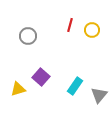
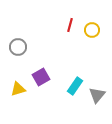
gray circle: moved 10 px left, 11 px down
purple square: rotated 18 degrees clockwise
gray triangle: moved 2 px left
